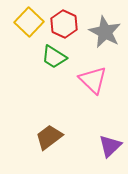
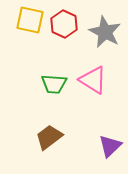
yellow square: moved 1 px right, 2 px up; rotated 32 degrees counterclockwise
green trapezoid: moved 27 px down; rotated 28 degrees counterclockwise
pink triangle: rotated 12 degrees counterclockwise
